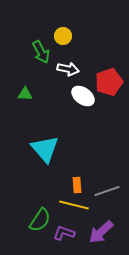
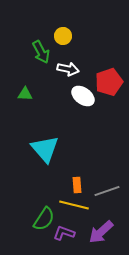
green semicircle: moved 4 px right, 1 px up
